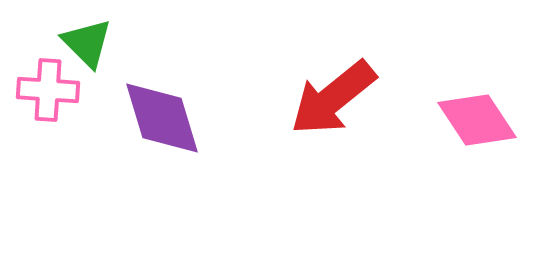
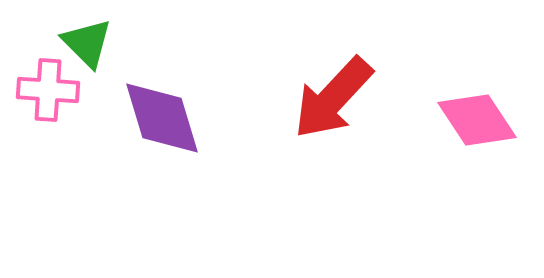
red arrow: rotated 8 degrees counterclockwise
